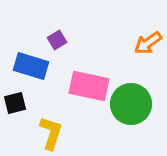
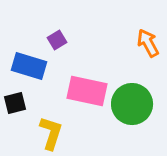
orange arrow: rotated 96 degrees clockwise
blue rectangle: moved 2 px left
pink rectangle: moved 2 px left, 5 px down
green circle: moved 1 px right
